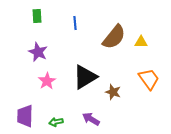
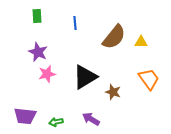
pink star: moved 7 px up; rotated 18 degrees clockwise
purple trapezoid: rotated 85 degrees counterclockwise
